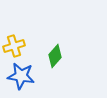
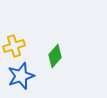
blue star: rotated 28 degrees counterclockwise
